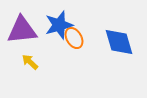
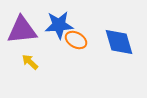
blue star: rotated 12 degrees clockwise
orange ellipse: moved 2 px right, 2 px down; rotated 30 degrees counterclockwise
